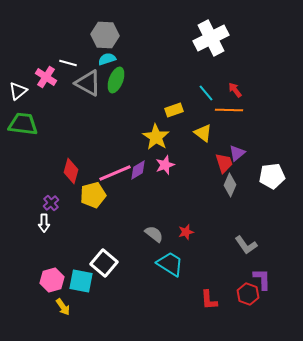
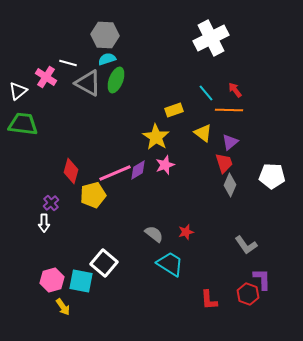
purple triangle: moved 7 px left, 11 px up
white pentagon: rotated 10 degrees clockwise
